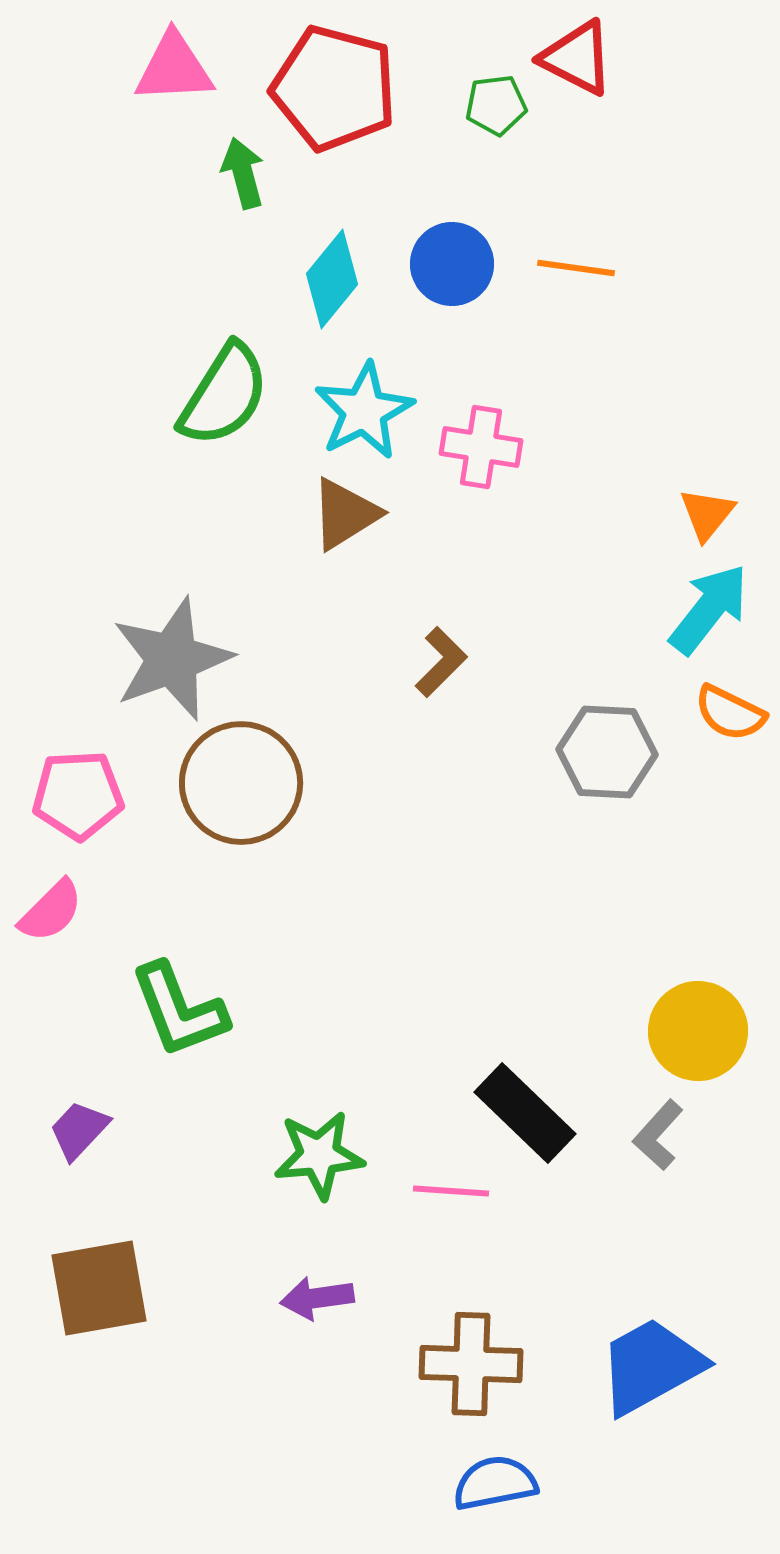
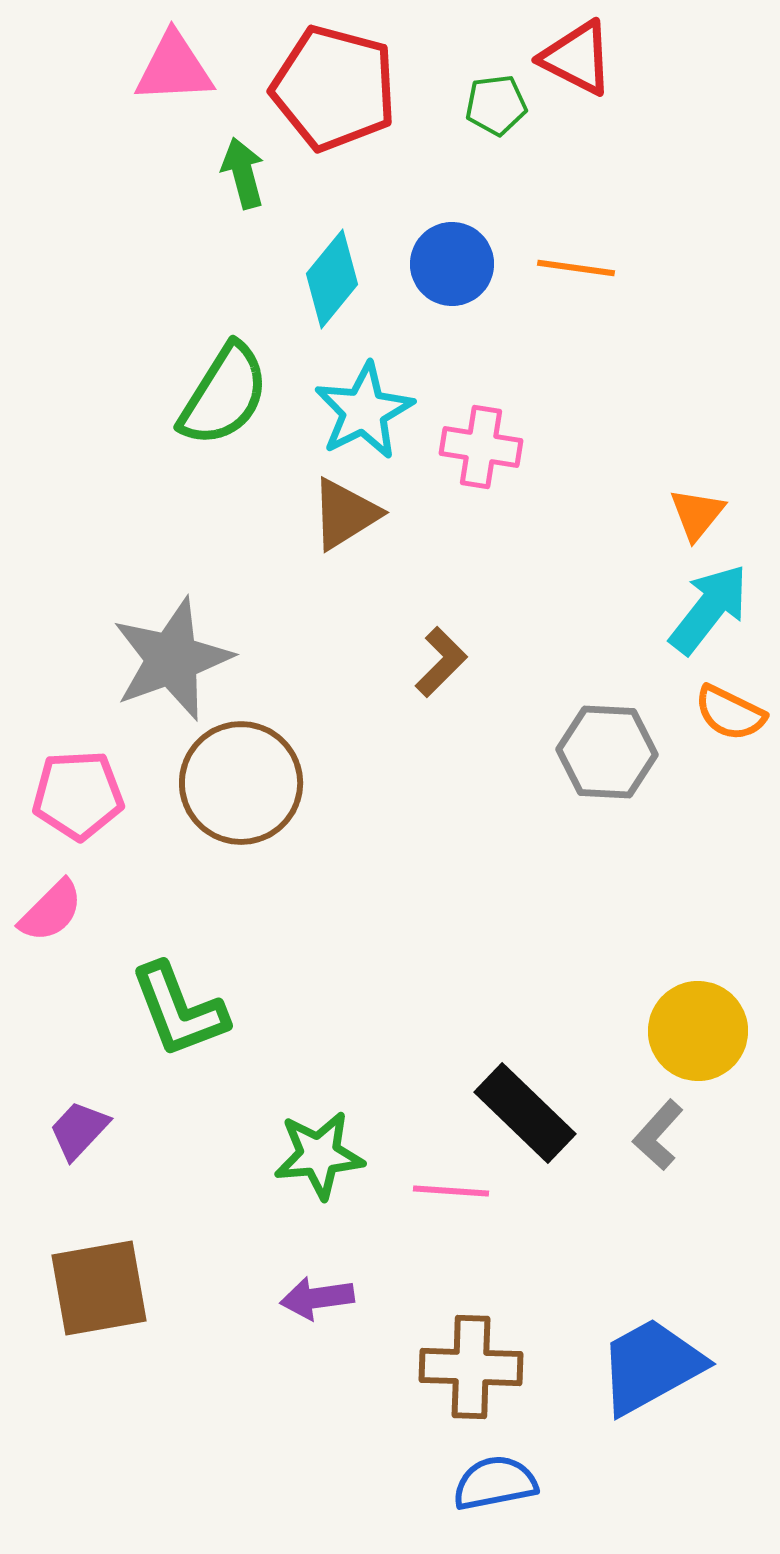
orange triangle: moved 10 px left
brown cross: moved 3 px down
